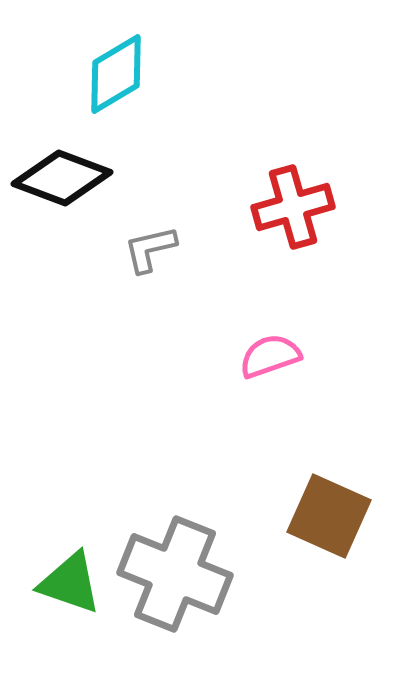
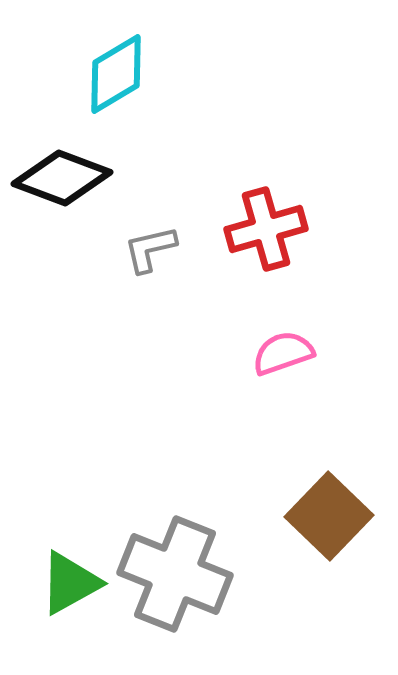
red cross: moved 27 px left, 22 px down
pink semicircle: moved 13 px right, 3 px up
brown square: rotated 20 degrees clockwise
green triangle: rotated 48 degrees counterclockwise
